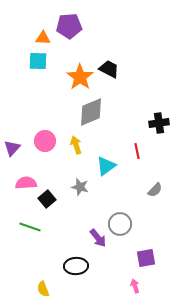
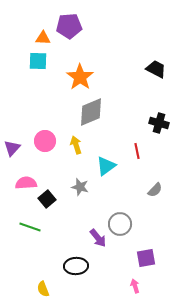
black trapezoid: moved 47 px right
black cross: rotated 24 degrees clockwise
